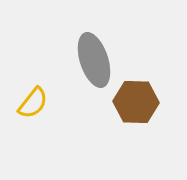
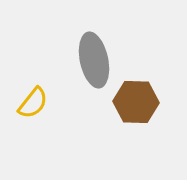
gray ellipse: rotated 6 degrees clockwise
